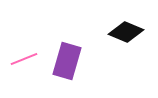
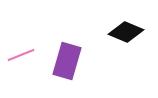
pink line: moved 3 px left, 4 px up
